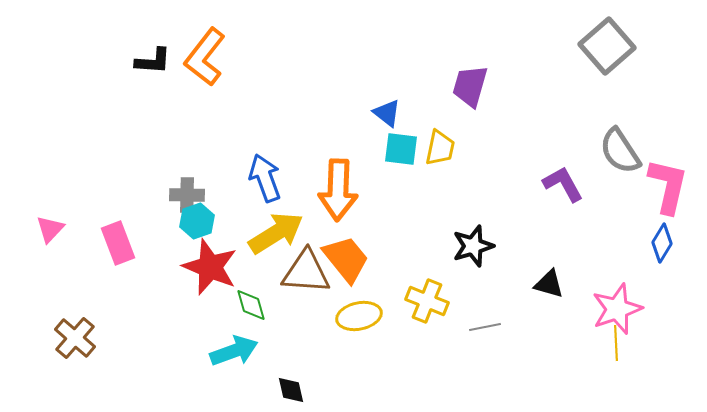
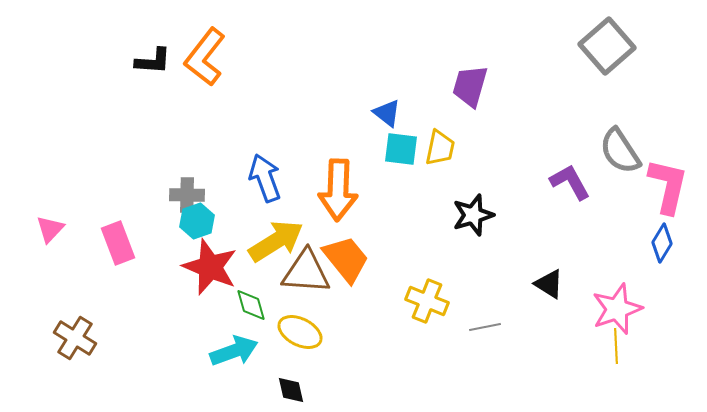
purple L-shape: moved 7 px right, 2 px up
yellow arrow: moved 8 px down
black star: moved 31 px up
black triangle: rotated 16 degrees clockwise
yellow ellipse: moved 59 px left, 16 px down; rotated 39 degrees clockwise
brown cross: rotated 9 degrees counterclockwise
yellow line: moved 3 px down
